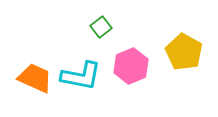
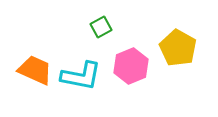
green square: rotated 10 degrees clockwise
yellow pentagon: moved 6 px left, 4 px up
orange trapezoid: moved 8 px up
